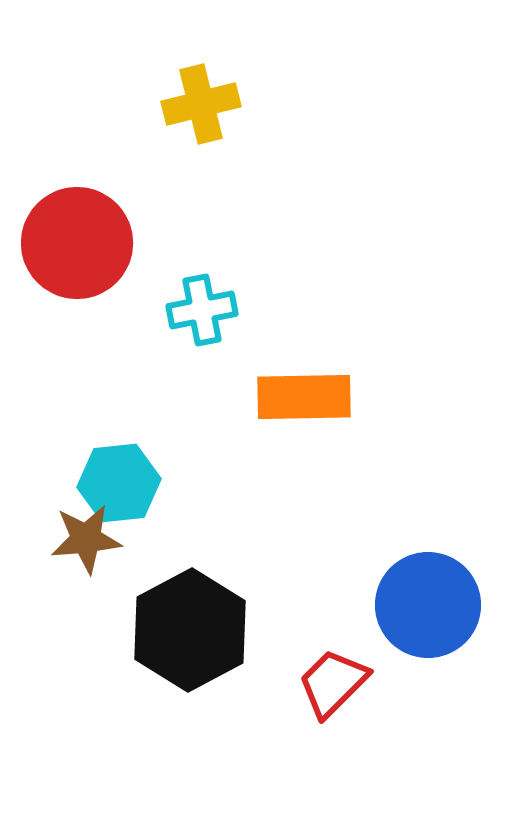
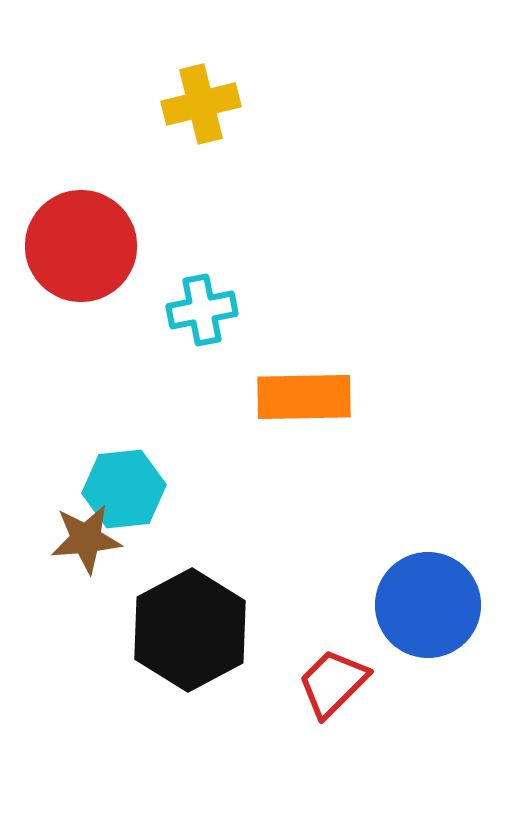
red circle: moved 4 px right, 3 px down
cyan hexagon: moved 5 px right, 6 px down
